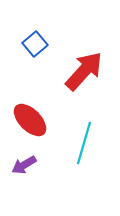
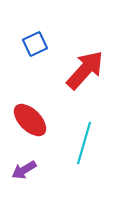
blue square: rotated 15 degrees clockwise
red arrow: moved 1 px right, 1 px up
purple arrow: moved 5 px down
